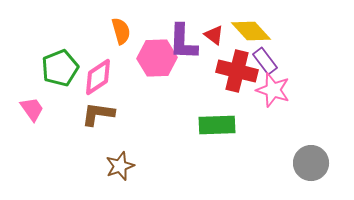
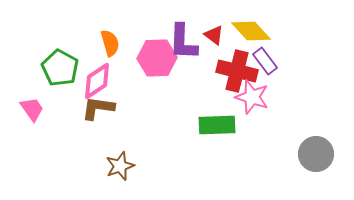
orange semicircle: moved 11 px left, 12 px down
green pentagon: rotated 21 degrees counterclockwise
pink diamond: moved 1 px left, 4 px down
pink star: moved 21 px left, 7 px down
brown L-shape: moved 6 px up
gray circle: moved 5 px right, 9 px up
